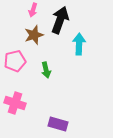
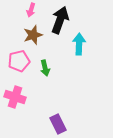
pink arrow: moved 2 px left
brown star: moved 1 px left
pink pentagon: moved 4 px right
green arrow: moved 1 px left, 2 px up
pink cross: moved 6 px up
purple rectangle: rotated 48 degrees clockwise
